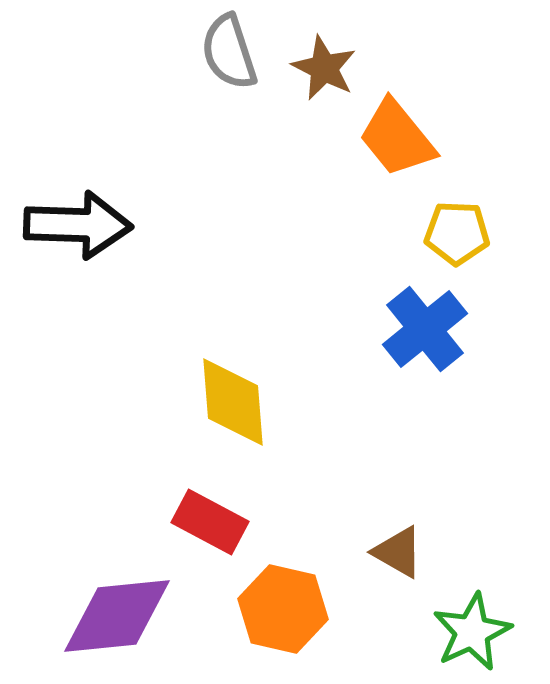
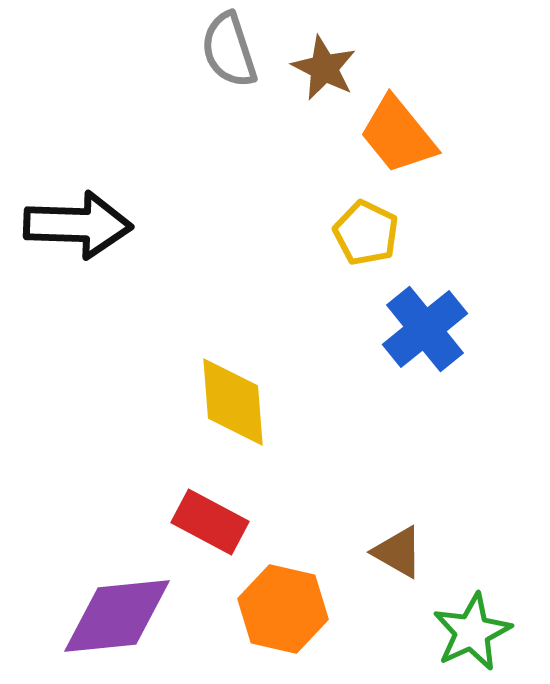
gray semicircle: moved 2 px up
orange trapezoid: moved 1 px right, 3 px up
yellow pentagon: moved 91 px left; rotated 24 degrees clockwise
